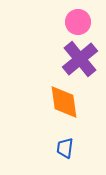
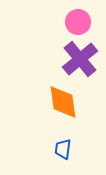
orange diamond: moved 1 px left
blue trapezoid: moved 2 px left, 1 px down
